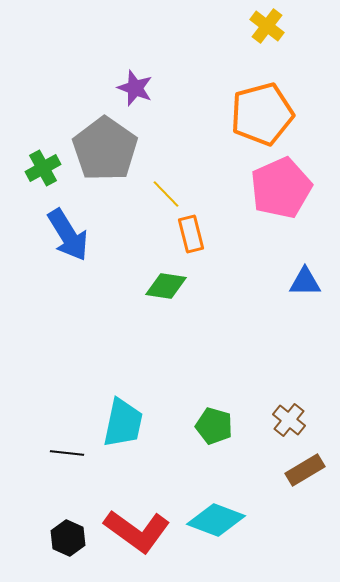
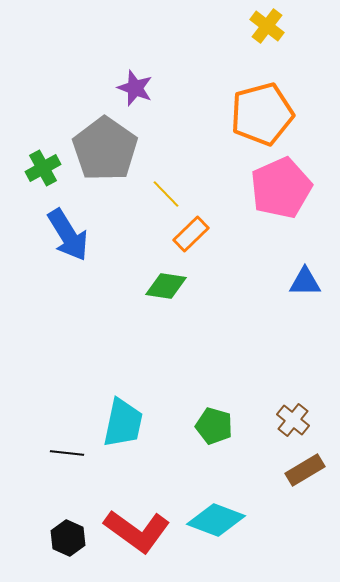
orange rectangle: rotated 60 degrees clockwise
brown cross: moved 4 px right
